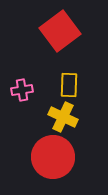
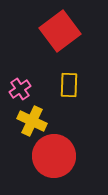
pink cross: moved 2 px left, 1 px up; rotated 25 degrees counterclockwise
yellow cross: moved 31 px left, 4 px down
red circle: moved 1 px right, 1 px up
